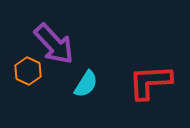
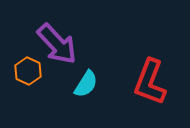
purple arrow: moved 3 px right
red L-shape: rotated 66 degrees counterclockwise
